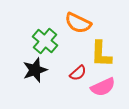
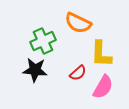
green cross: moved 2 px left; rotated 25 degrees clockwise
black star: rotated 25 degrees clockwise
pink semicircle: rotated 35 degrees counterclockwise
